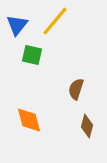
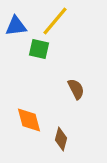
blue triangle: moved 1 px left, 1 px down; rotated 45 degrees clockwise
green square: moved 7 px right, 6 px up
brown semicircle: rotated 135 degrees clockwise
brown diamond: moved 26 px left, 13 px down
